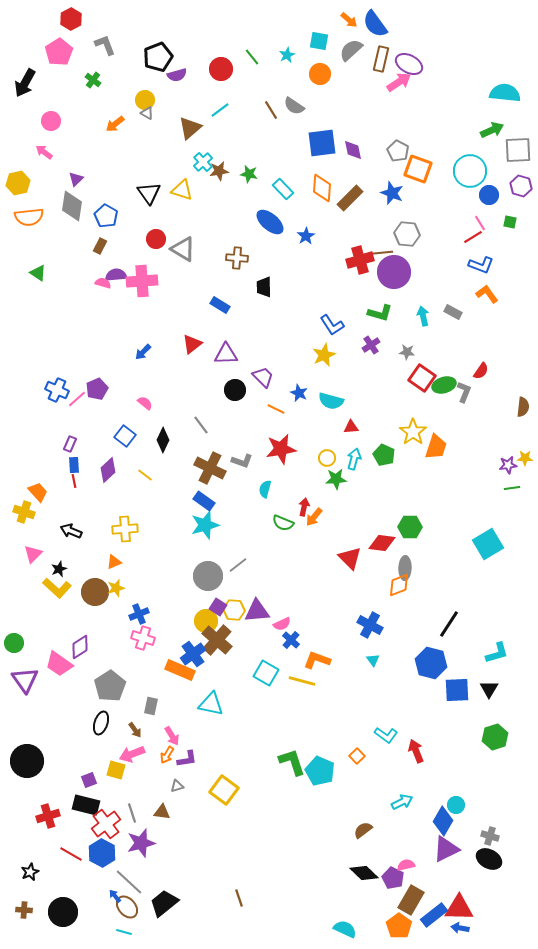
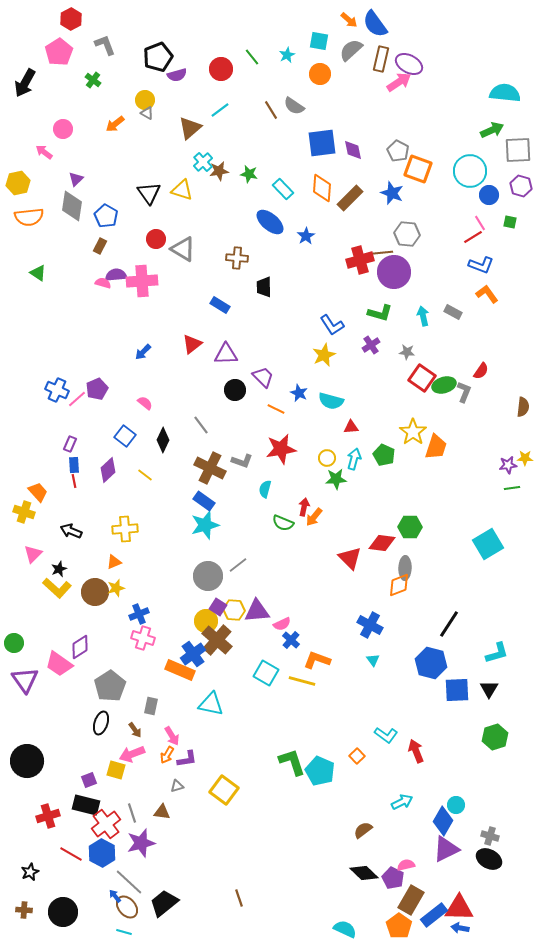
pink circle at (51, 121): moved 12 px right, 8 px down
